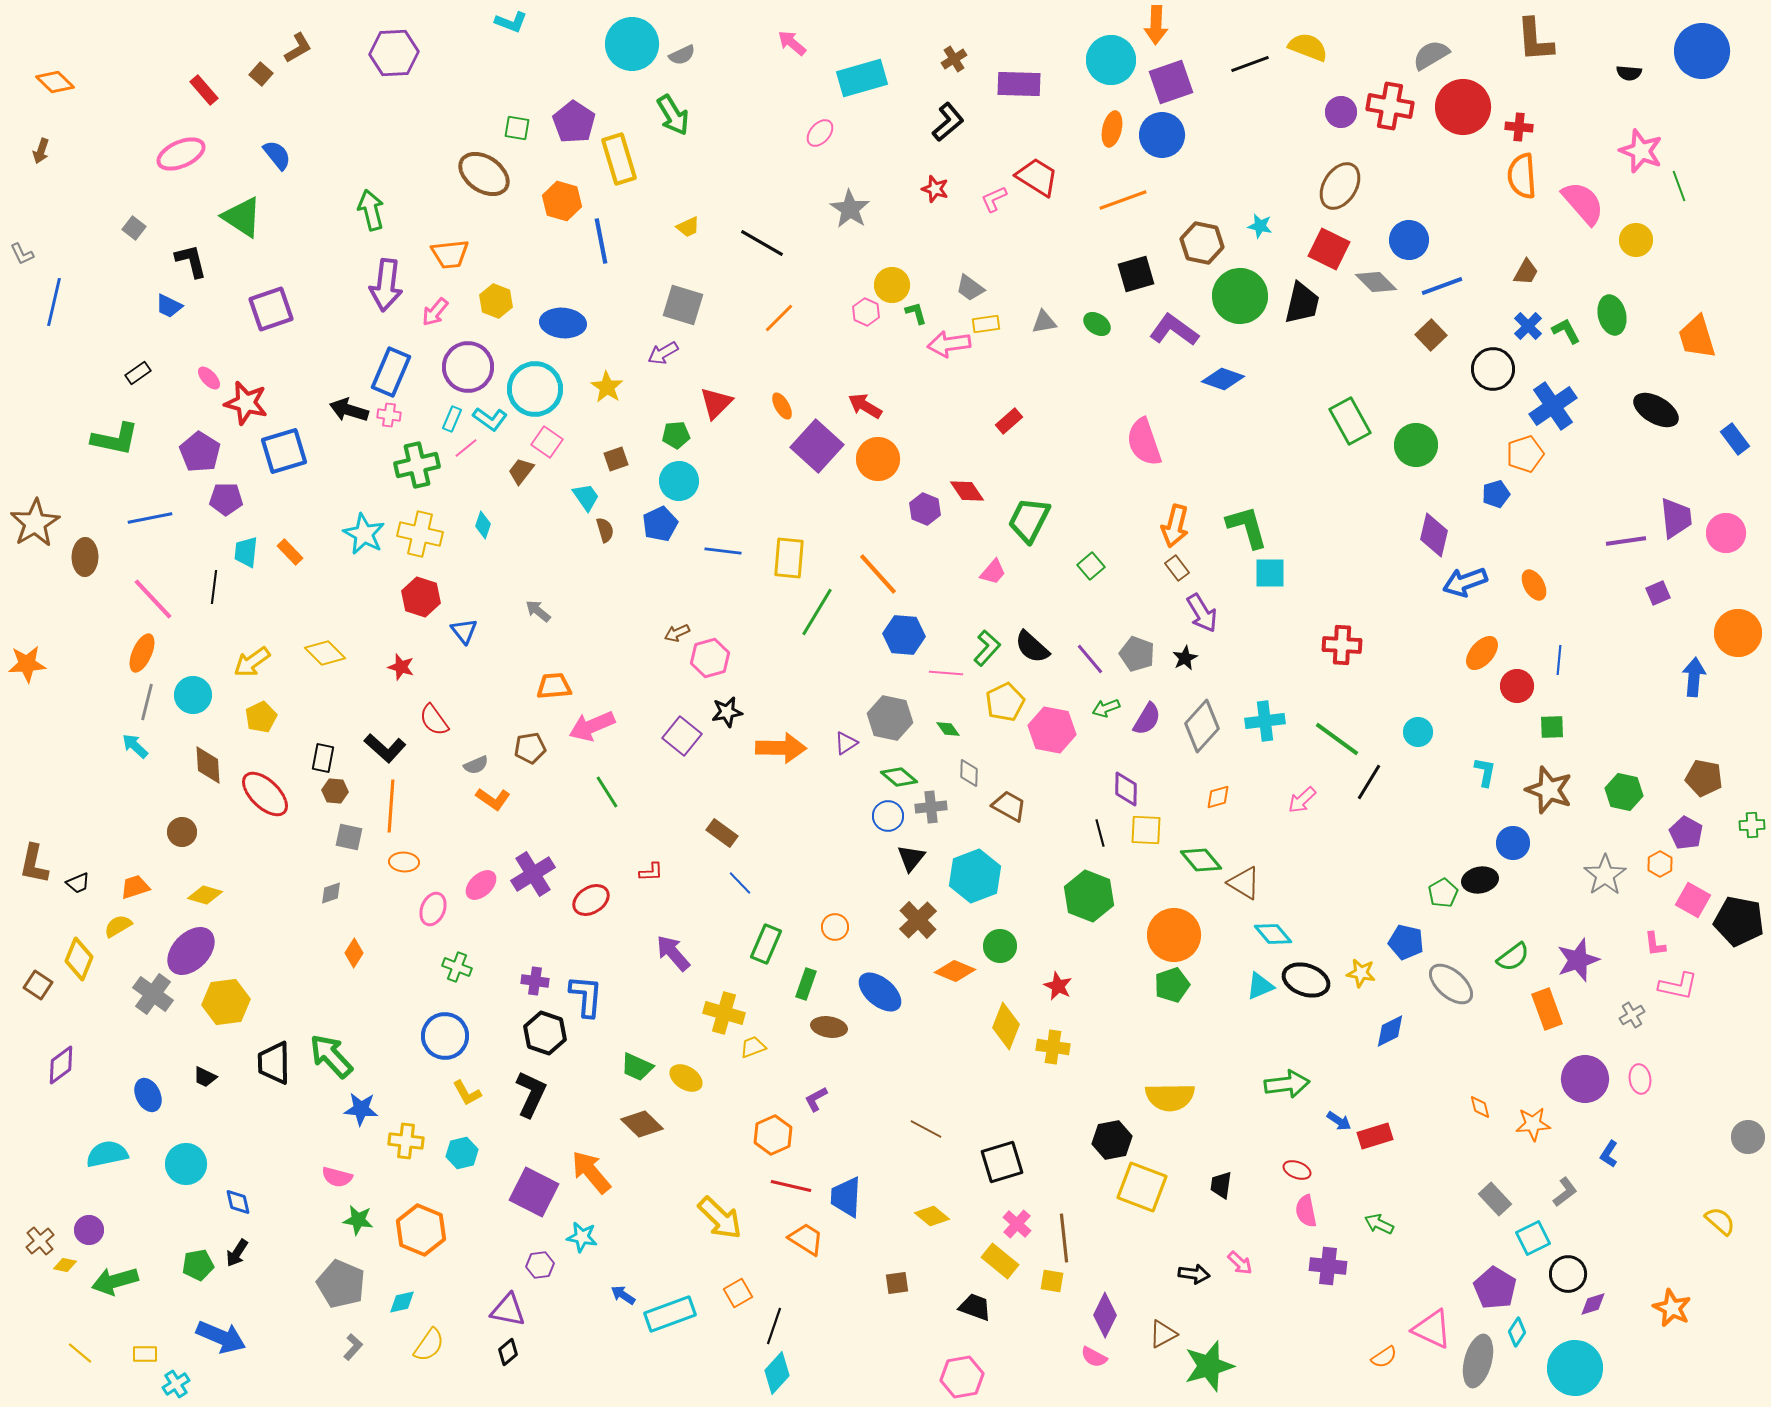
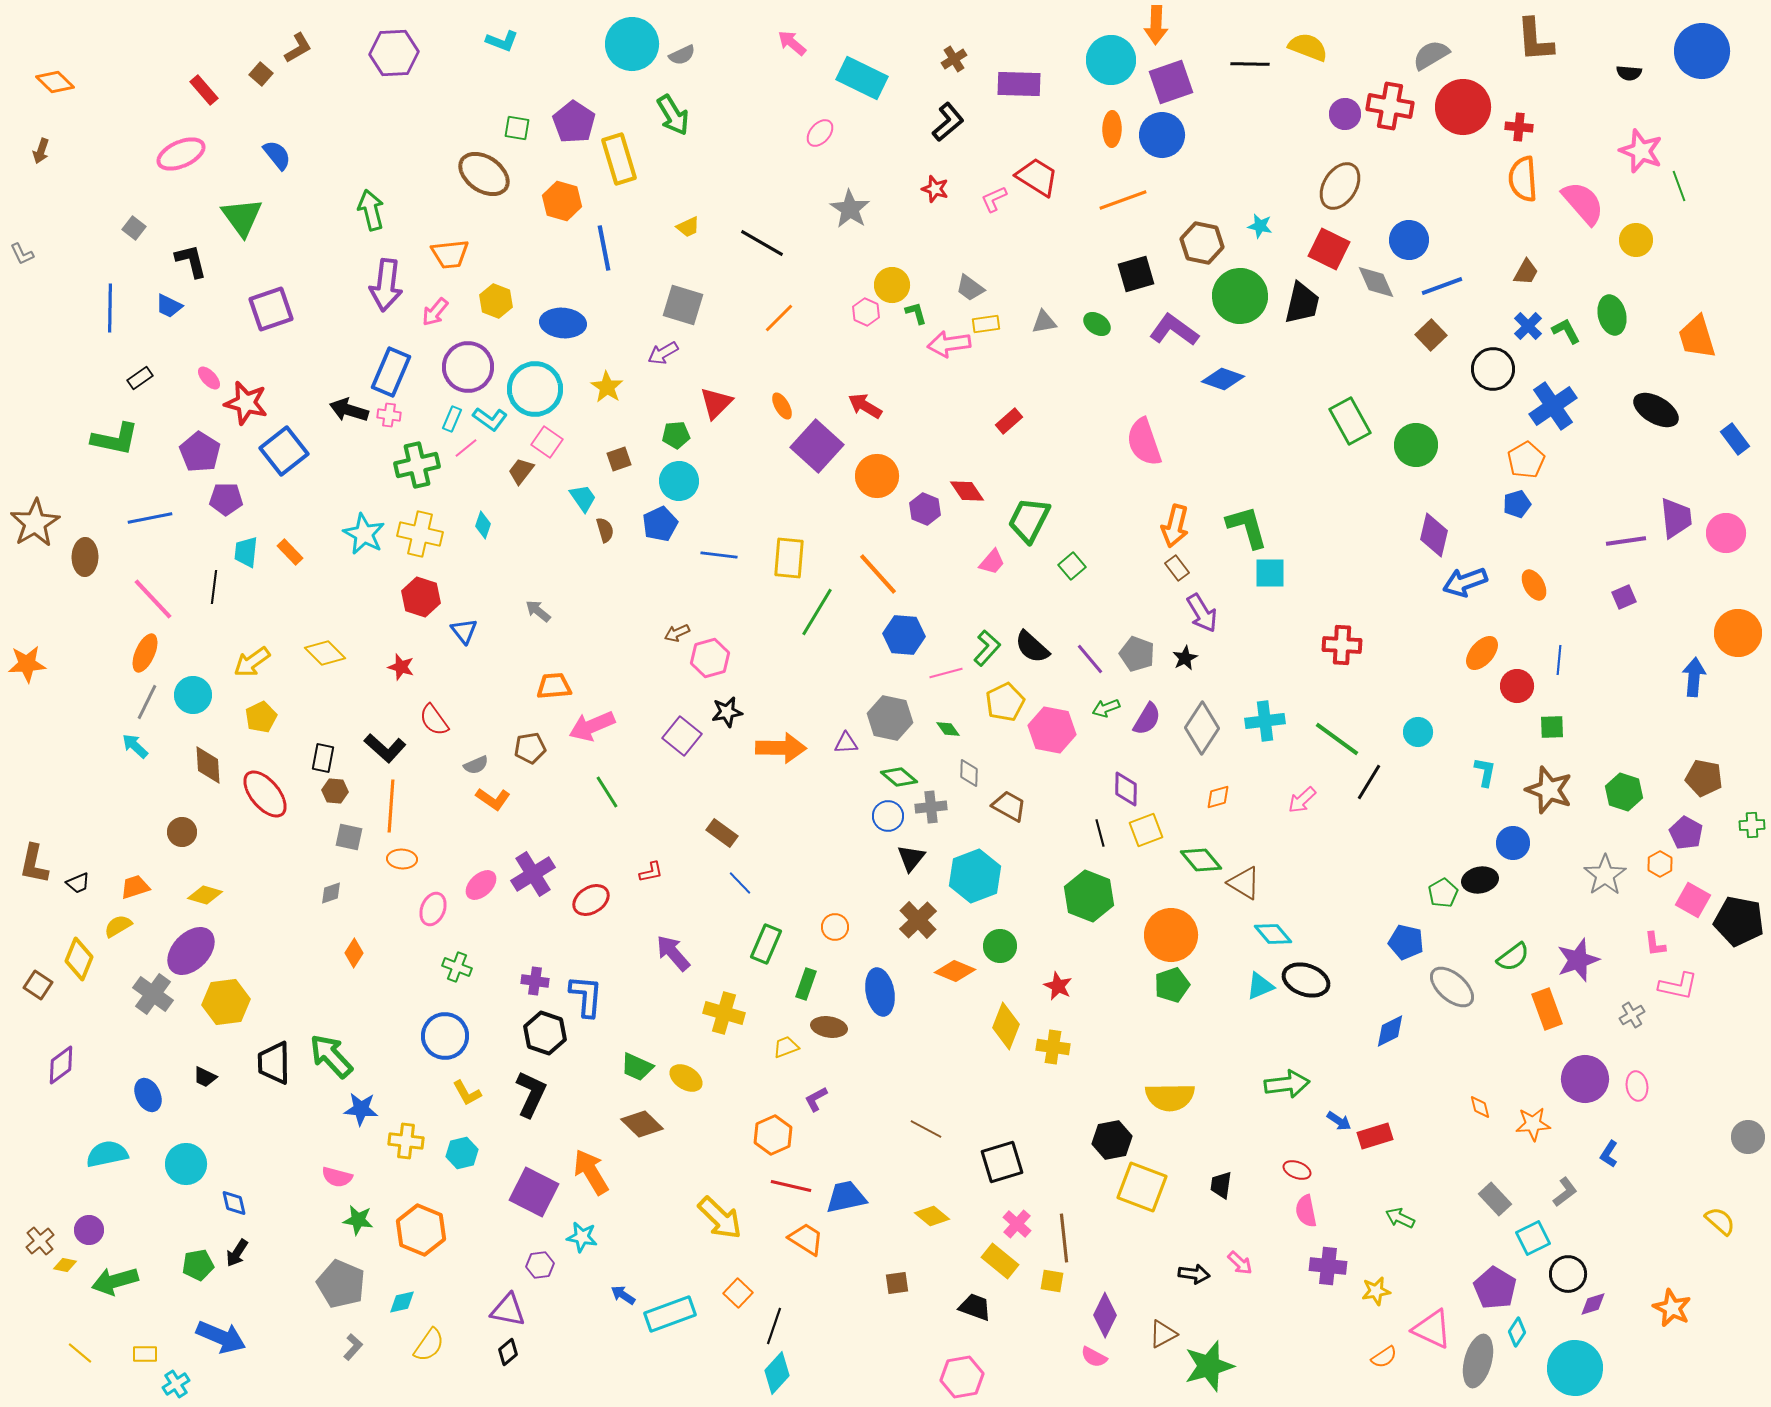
cyan L-shape at (511, 22): moved 9 px left, 19 px down
black line at (1250, 64): rotated 21 degrees clockwise
cyan rectangle at (862, 78): rotated 42 degrees clockwise
purple circle at (1341, 112): moved 4 px right, 2 px down
orange ellipse at (1112, 129): rotated 12 degrees counterclockwise
orange semicircle at (1522, 176): moved 1 px right, 3 px down
green triangle at (242, 217): rotated 21 degrees clockwise
blue line at (601, 241): moved 3 px right, 7 px down
gray diamond at (1376, 282): rotated 21 degrees clockwise
blue line at (54, 302): moved 56 px right, 6 px down; rotated 12 degrees counterclockwise
black rectangle at (138, 373): moved 2 px right, 5 px down
blue square at (284, 451): rotated 21 degrees counterclockwise
orange pentagon at (1525, 454): moved 1 px right, 6 px down; rotated 12 degrees counterclockwise
brown square at (616, 459): moved 3 px right
orange circle at (878, 459): moved 1 px left, 17 px down
blue pentagon at (1496, 494): moved 21 px right, 10 px down
cyan trapezoid at (586, 497): moved 3 px left, 1 px down
blue line at (723, 551): moved 4 px left, 4 px down
green square at (1091, 566): moved 19 px left
pink trapezoid at (993, 572): moved 1 px left, 10 px up
purple square at (1658, 593): moved 34 px left, 4 px down
orange ellipse at (142, 653): moved 3 px right
pink line at (946, 673): rotated 20 degrees counterclockwise
gray line at (147, 702): rotated 12 degrees clockwise
gray diamond at (1202, 726): moved 2 px down; rotated 9 degrees counterclockwise
purple triangle at (846, 743): rotated 30 degrees clockwise
green hexagon at (1624, 792): rotated 6 degrees clockwise
red ellipse at (265, 794): rotated 6 degrees clockwise
yellow square at (1146, 830): rotated 24 degrees counterclockwise
orange ellipse at (404, 862): moved 2 px left, 3 px up
red L-shape at (651, 872): rotated 10 degrees counterclockwise
orange circle at (1174, 935): moved 3 px left
yellow star at (1361, 973): moved 15 px right, 318 px down; rotated 20 degrees counterclockwise
gray ellipse at (1451, 984): moved 1 px right, 3 px down
blue ellipse at (880, 992): rotated 39 degrees clockwise
yellow trapezoid at (753, 1047): moved 33 px right
pink ellipse at (1640, 1079): moved 3 px left, 7 px down
orange arrow at (591, 1172): rotated 9 degrees clockwise
blue trapezoid at (846, 1197): rotated 75 degrees clockwise
blue diamond at (238, 1202): moved 4 px left, 1 px down
green arrow at (1379, 1224): moved 21 px right, 6 px up
orange square at (738, 1293): rotated 16 degrees counterclockwise
